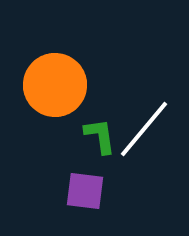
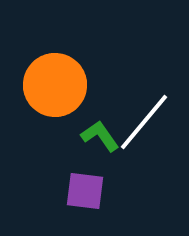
white line: moved 7 px up
green L-shape: rotated 27 degrees counterclockwise
